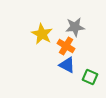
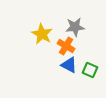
blue triangle: moved 2 px right
green square: moved 7 px up
